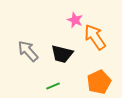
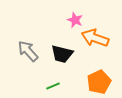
orange arrow: moved 1 px down; rotated 36 degrees counterclockwise
